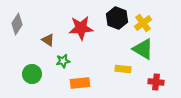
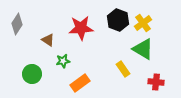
black hexagon: moved 1 px right, 2 px down
yellow rectangle: rotated 49 degrees clockwise
orange rectangle: rotated 30 degrees counterclockwise
